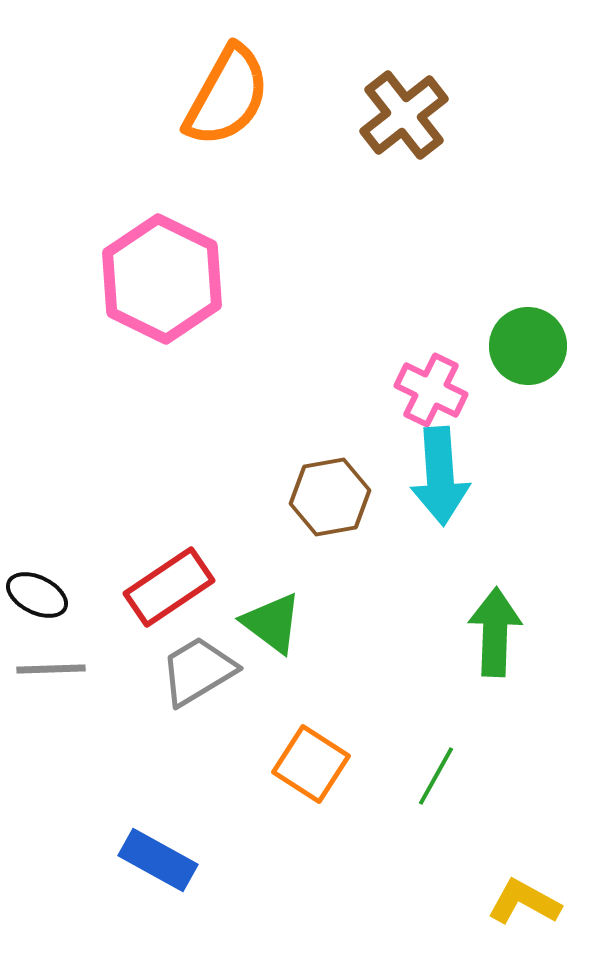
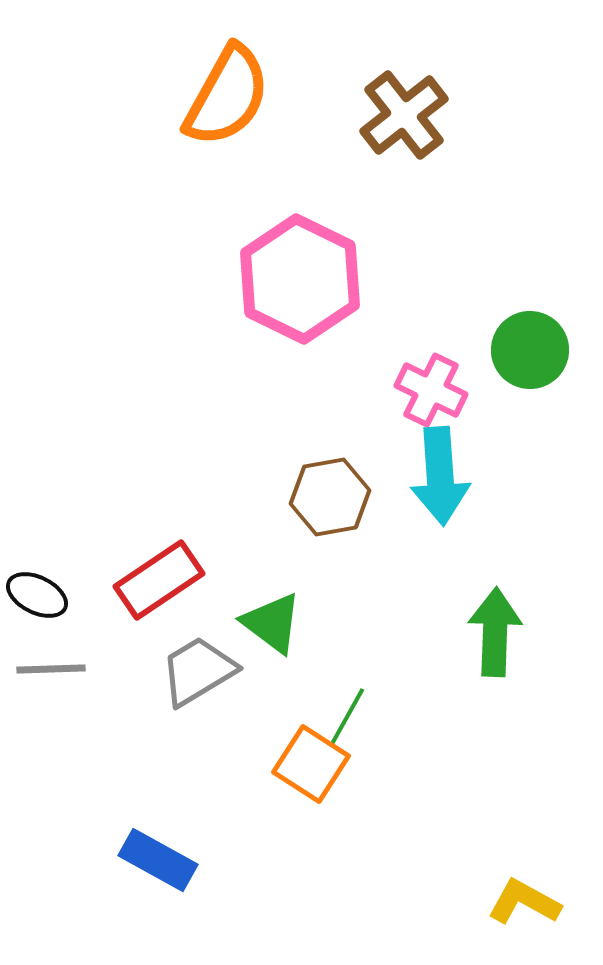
pink hexagon: moved 138 px right
green circle: moved 2 px right, 4 px down
red rectangle: moved 10 px left, 7 px up
green line: moved 89 px left, 59 px up
